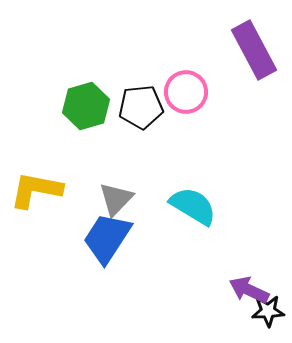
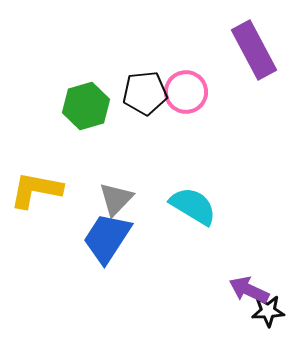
black pentagon: moved 4 px right, 14 px up
